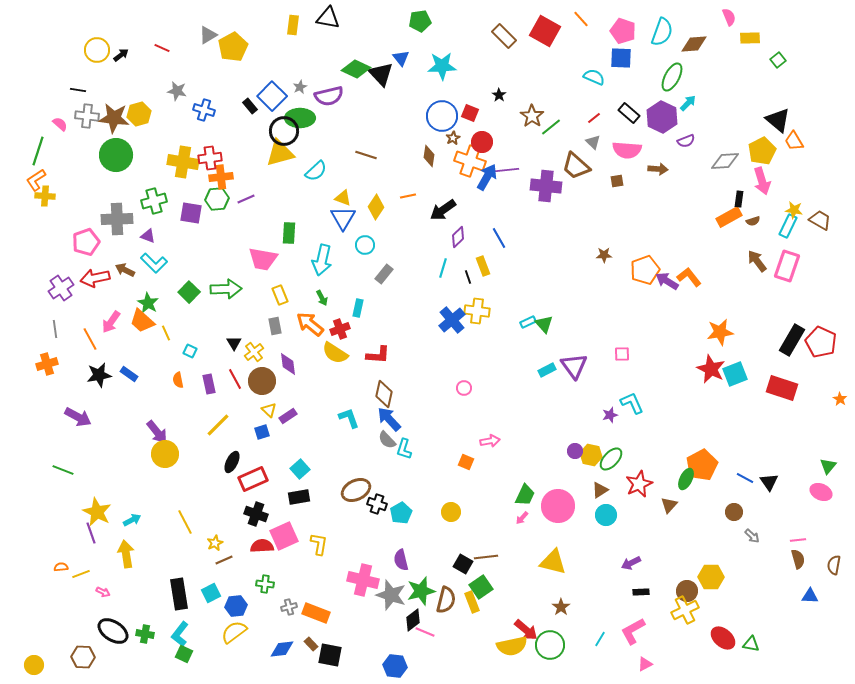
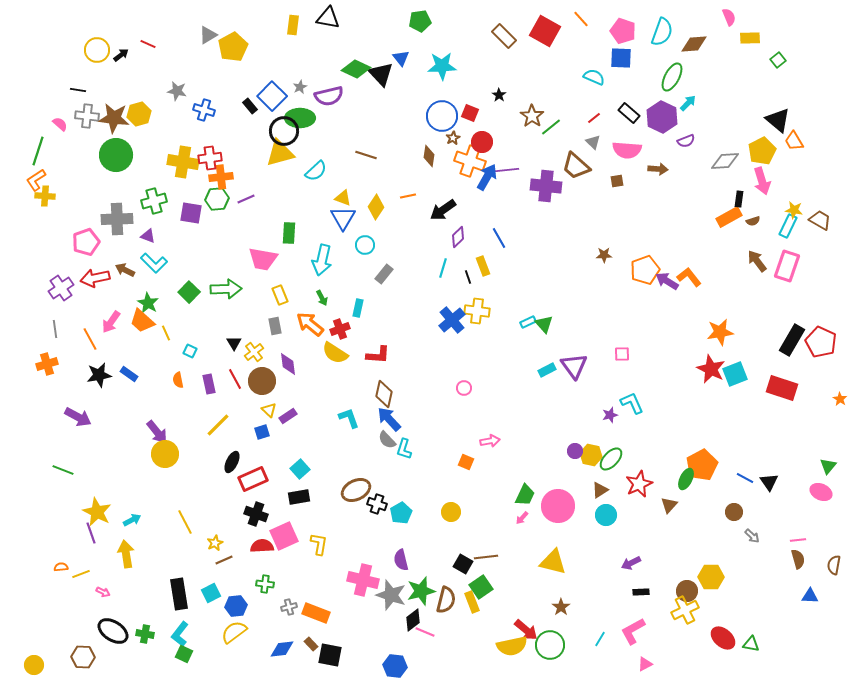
red line at (162, 48): moved 14 px left, 4 px up
